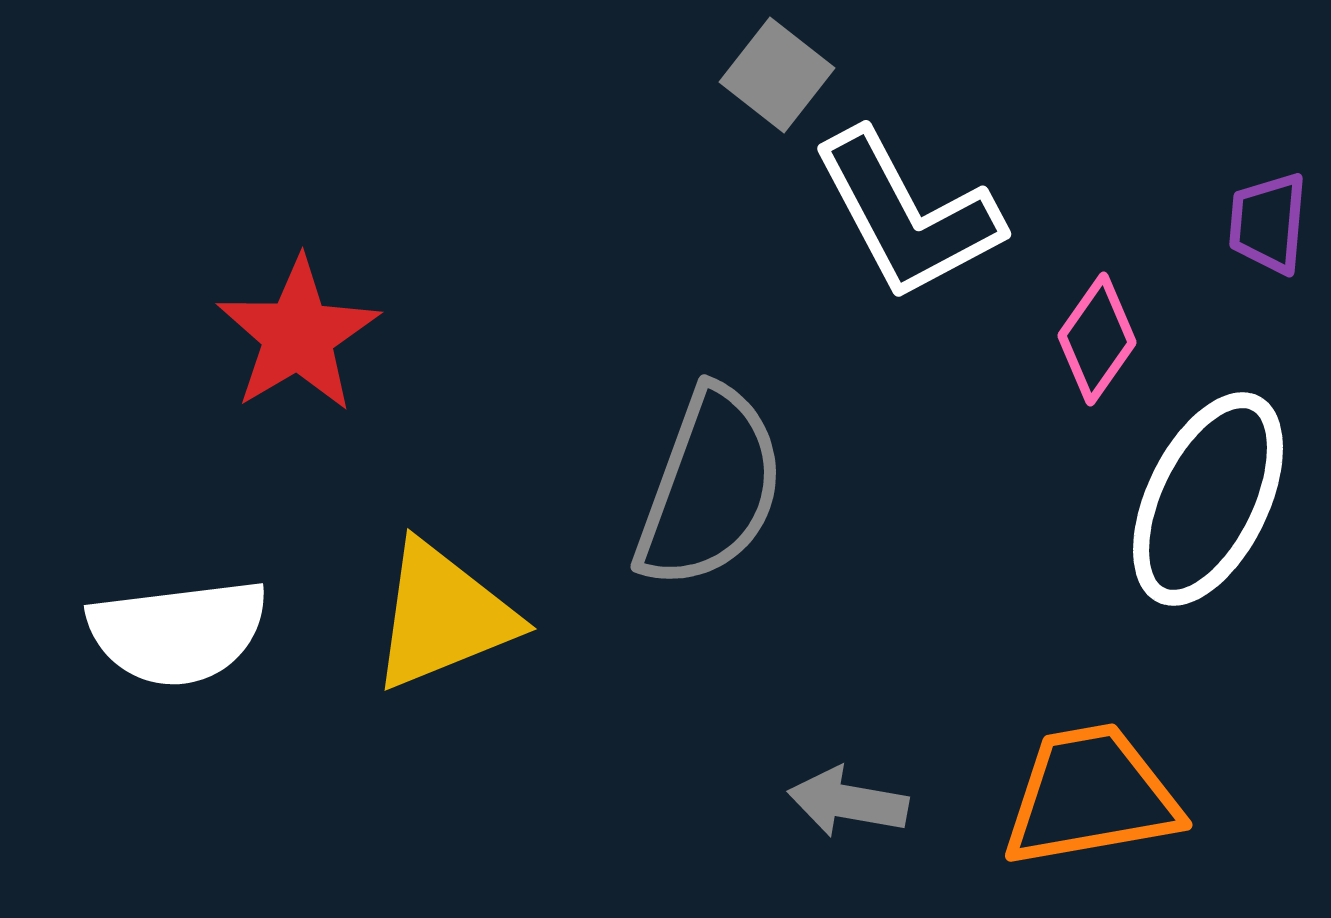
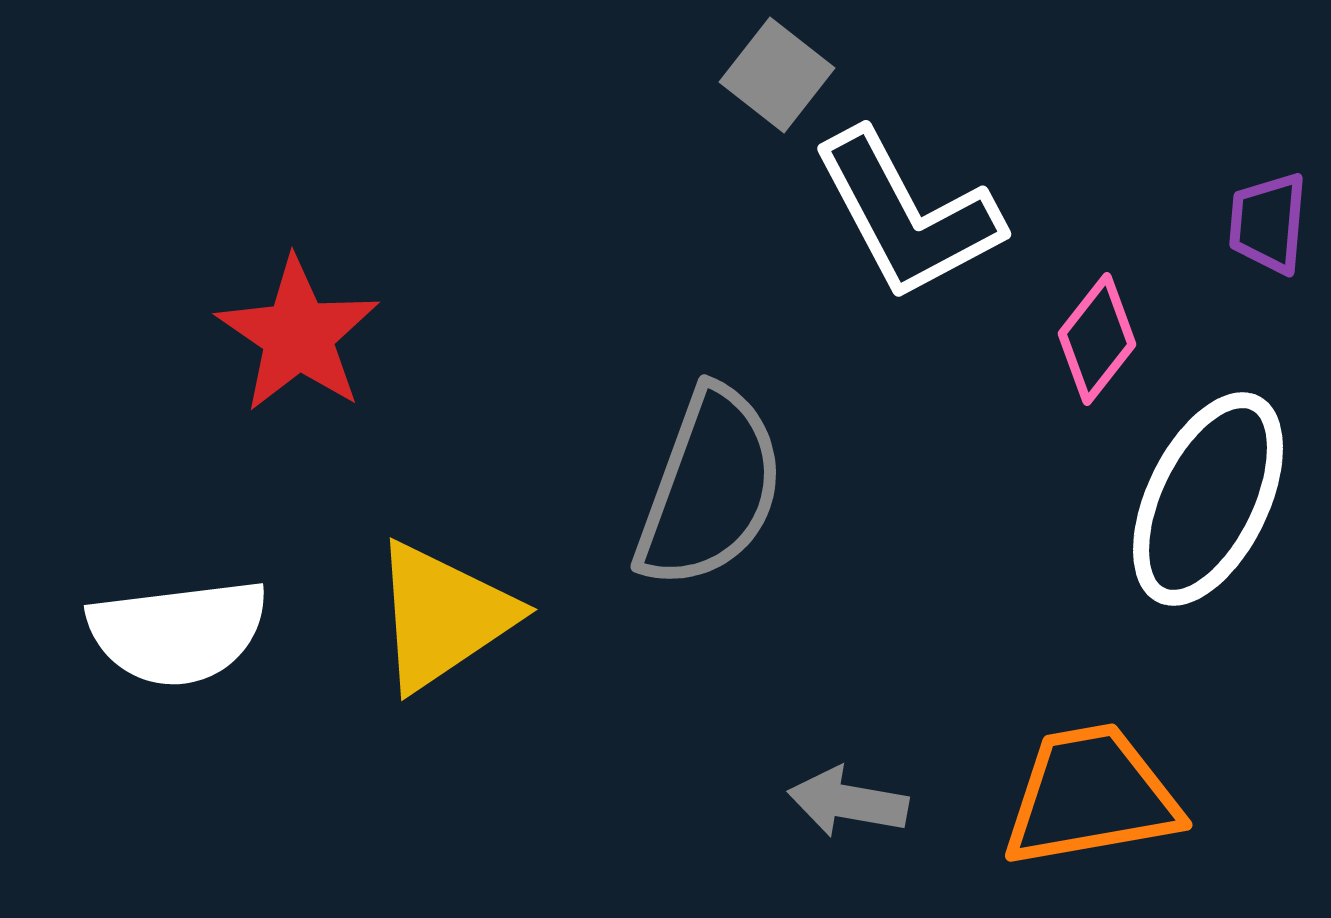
red star: rotated 7 degrees counterclockwise
pink diamond: rotated 3 degrees clockwise
yellow triangle: rotated 12 degrees counterclockwise
